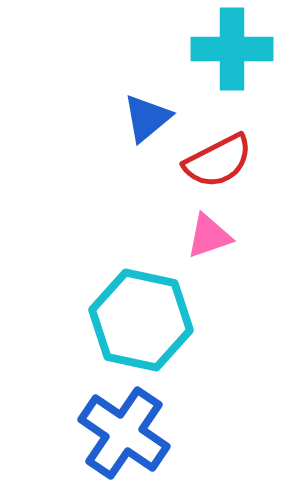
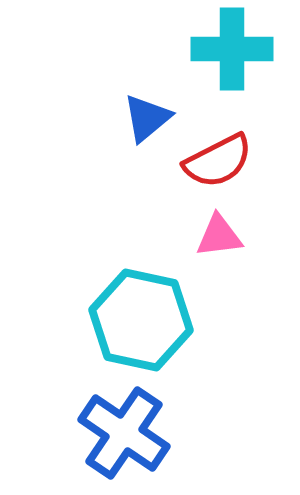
pink triangle: moved 10 px right; rotated 12 degrees clockwise
